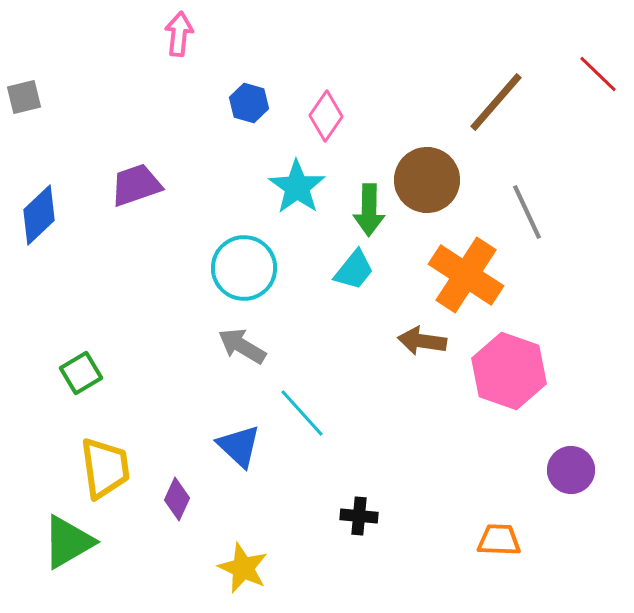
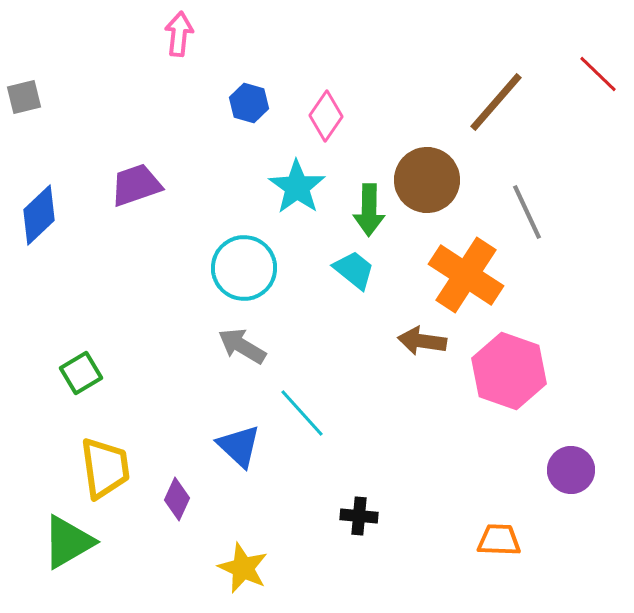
cyan trapezoid: rotated 90 degrees counterclockwise
